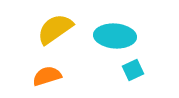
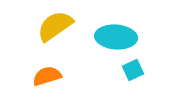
yellow semicircle: moved 3 px up
cyan ellipse: moved 1 px right, 1 px down
